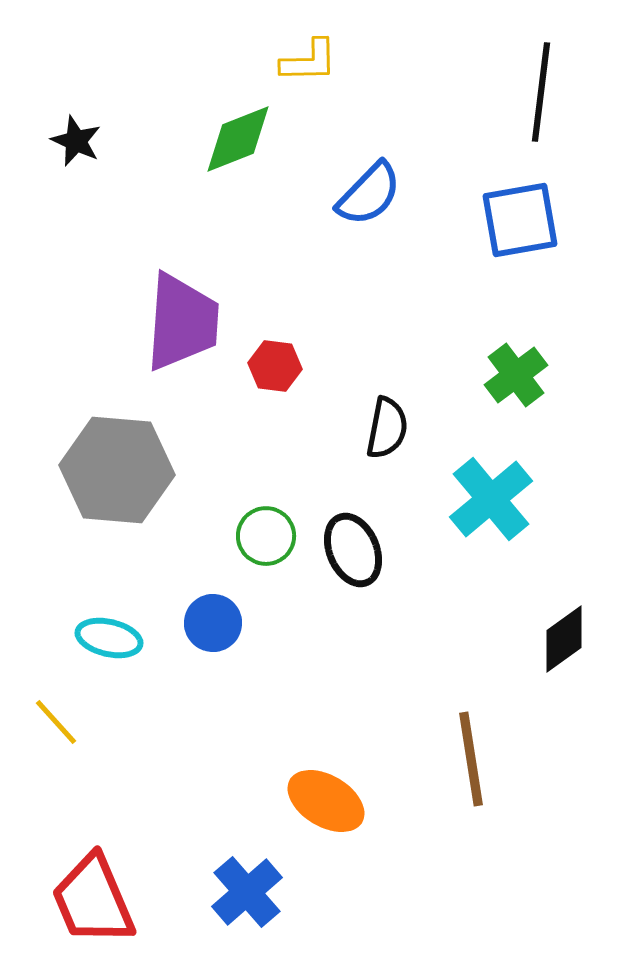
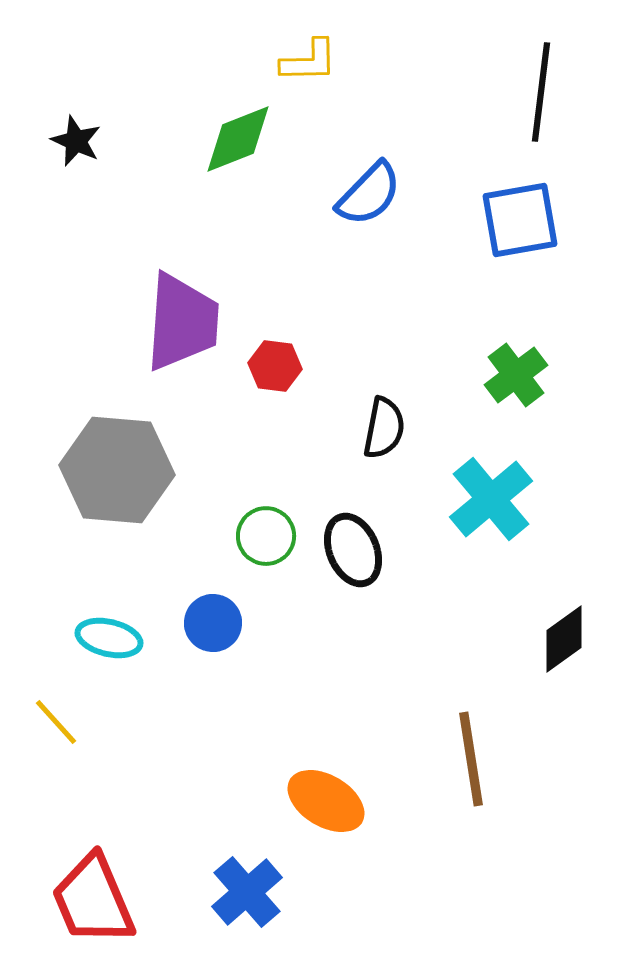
black semicircle: moved 3 px left
